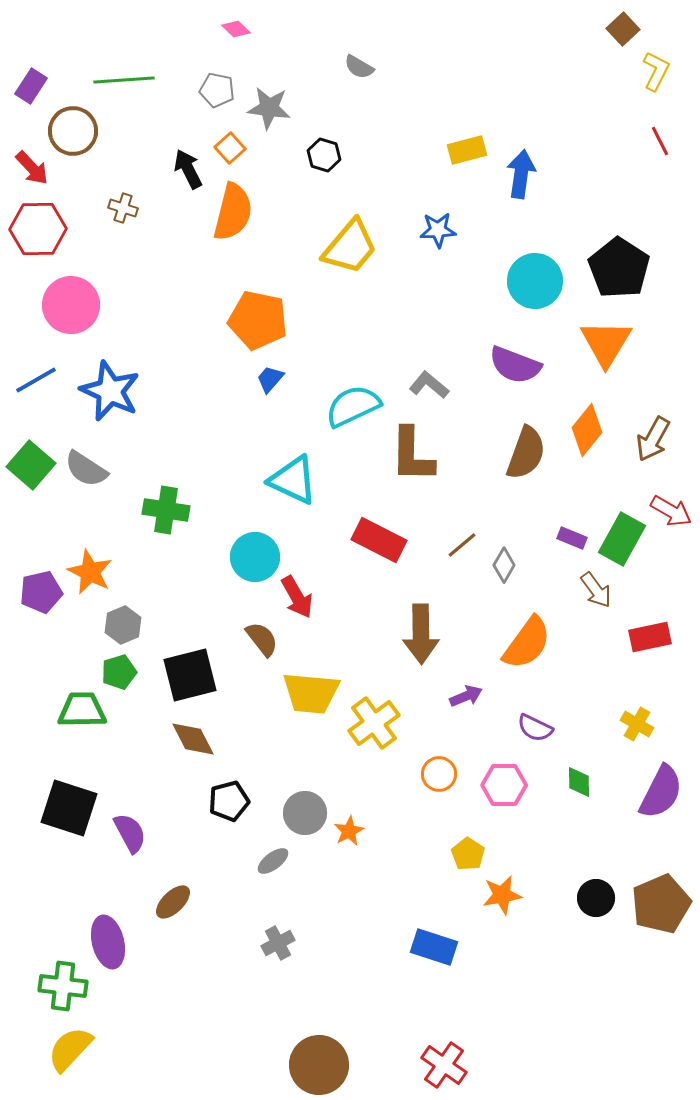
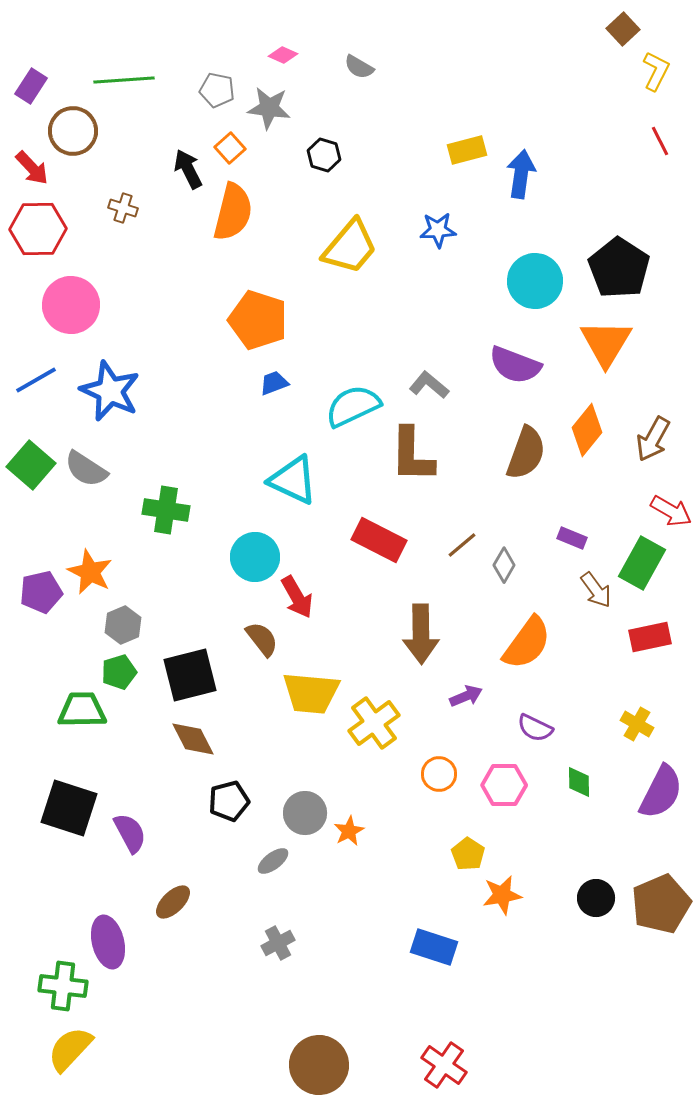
pink diamond at (236, 29): moved 47 px right, 26 px down; rotated 20 degrees counterclockwise
orange pentagon at (258, 320): rotated 6 degrees clockwise
blue trapezoid at (270, 379): moved 4 px right, 4 px down; rotated 28 degrees clockwise
green rectangle at (622, 539): moved 20 px right, 24 px down
